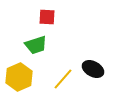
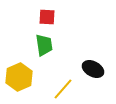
green trapezoid: moved 8 px right; rotated 80 degrees counterclockwise
yellow line: moved 10 px down
